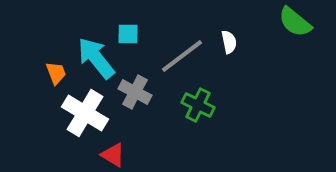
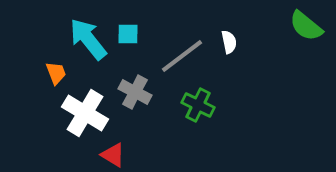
green semicircle: moved 11 px right, 4 px down
cyan arrow: moved 8 px left, 19 px up
